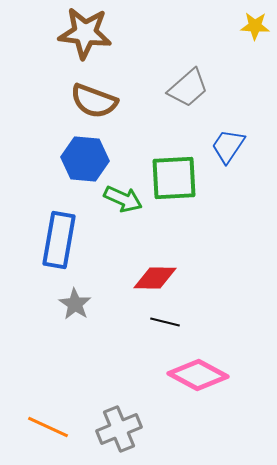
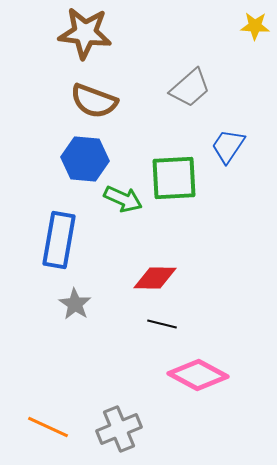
gray trapezoid: moved 2 px right
black line: moved 3 px left, 2 px down
